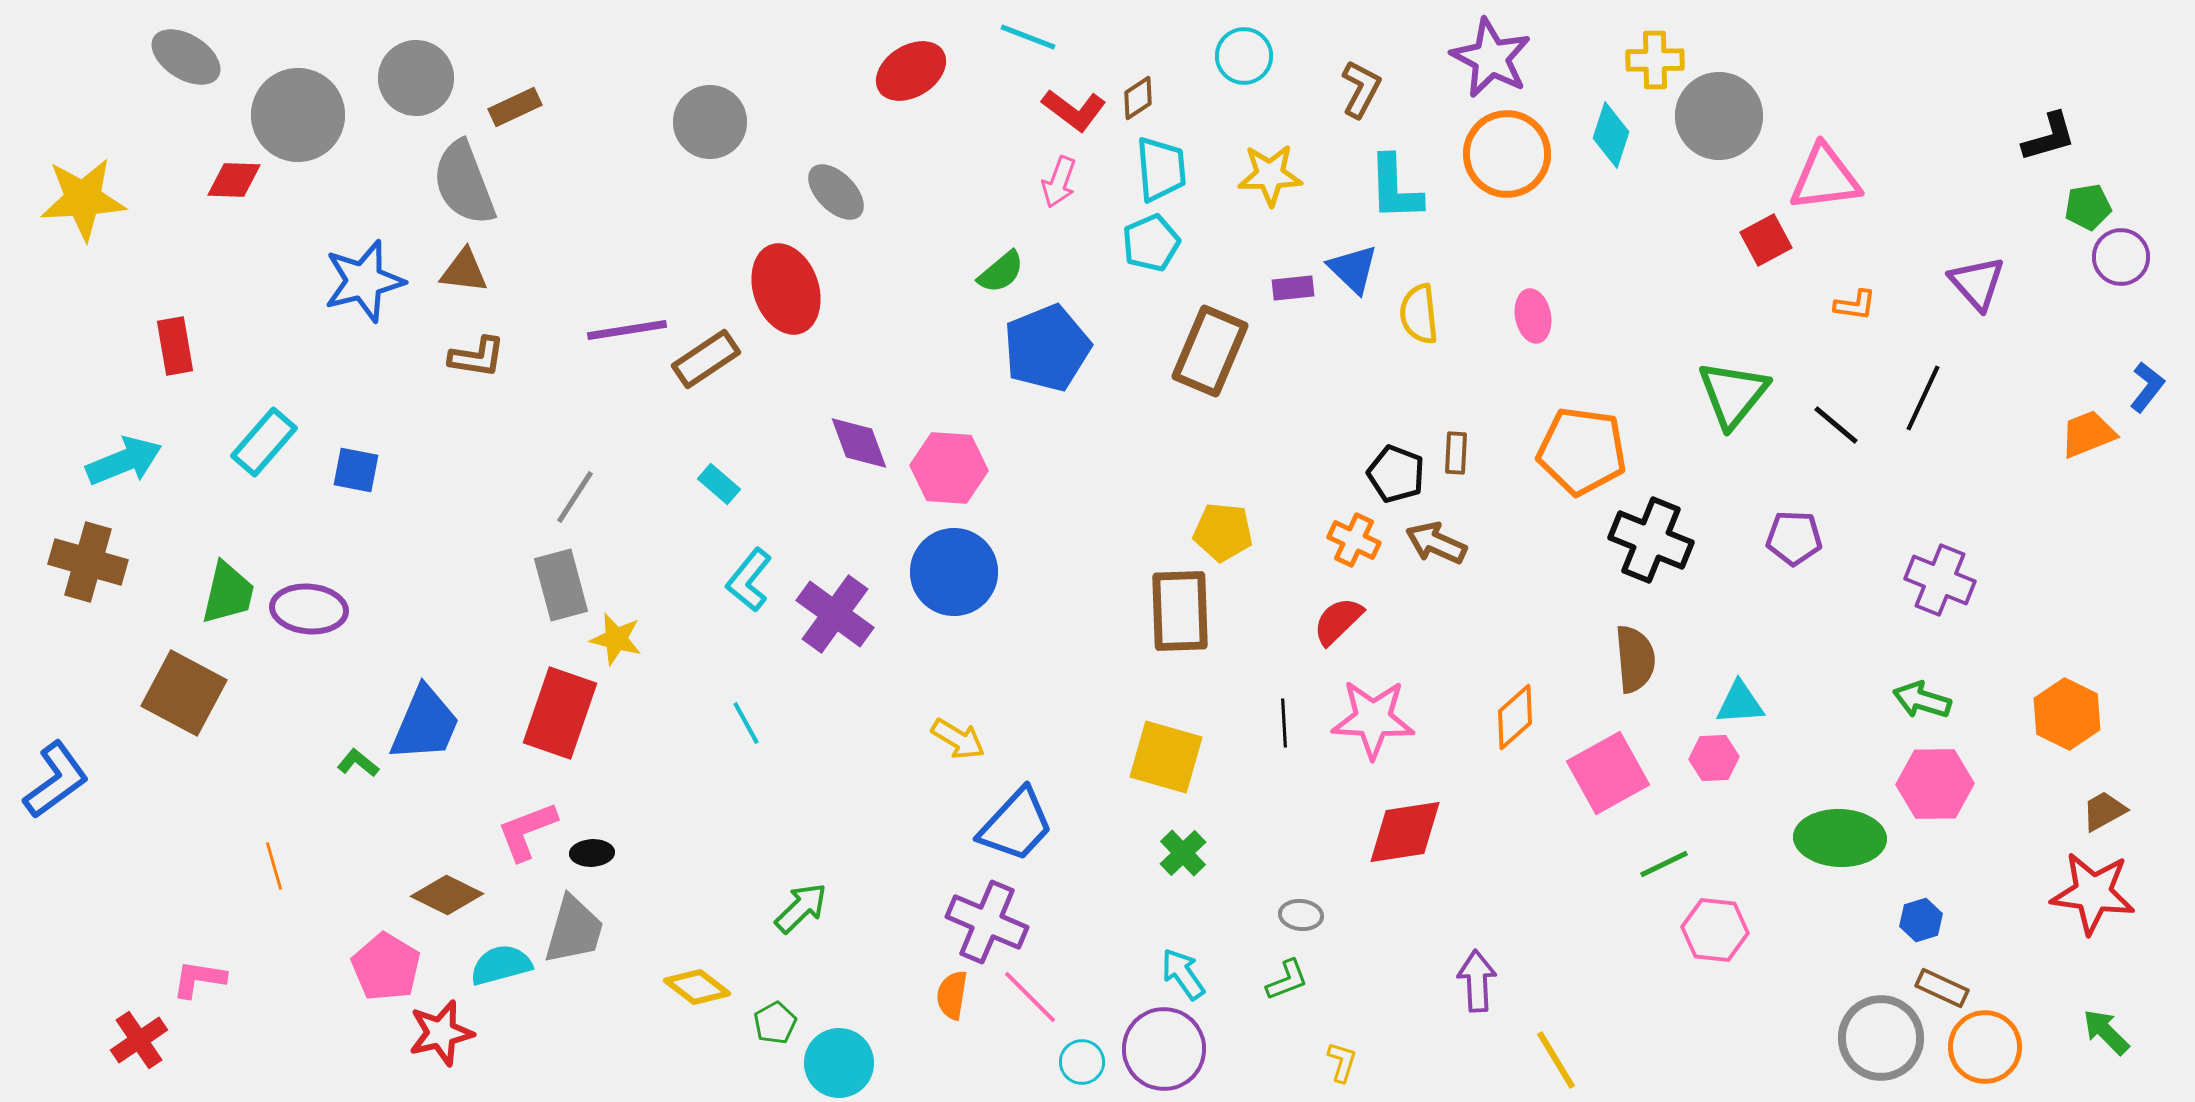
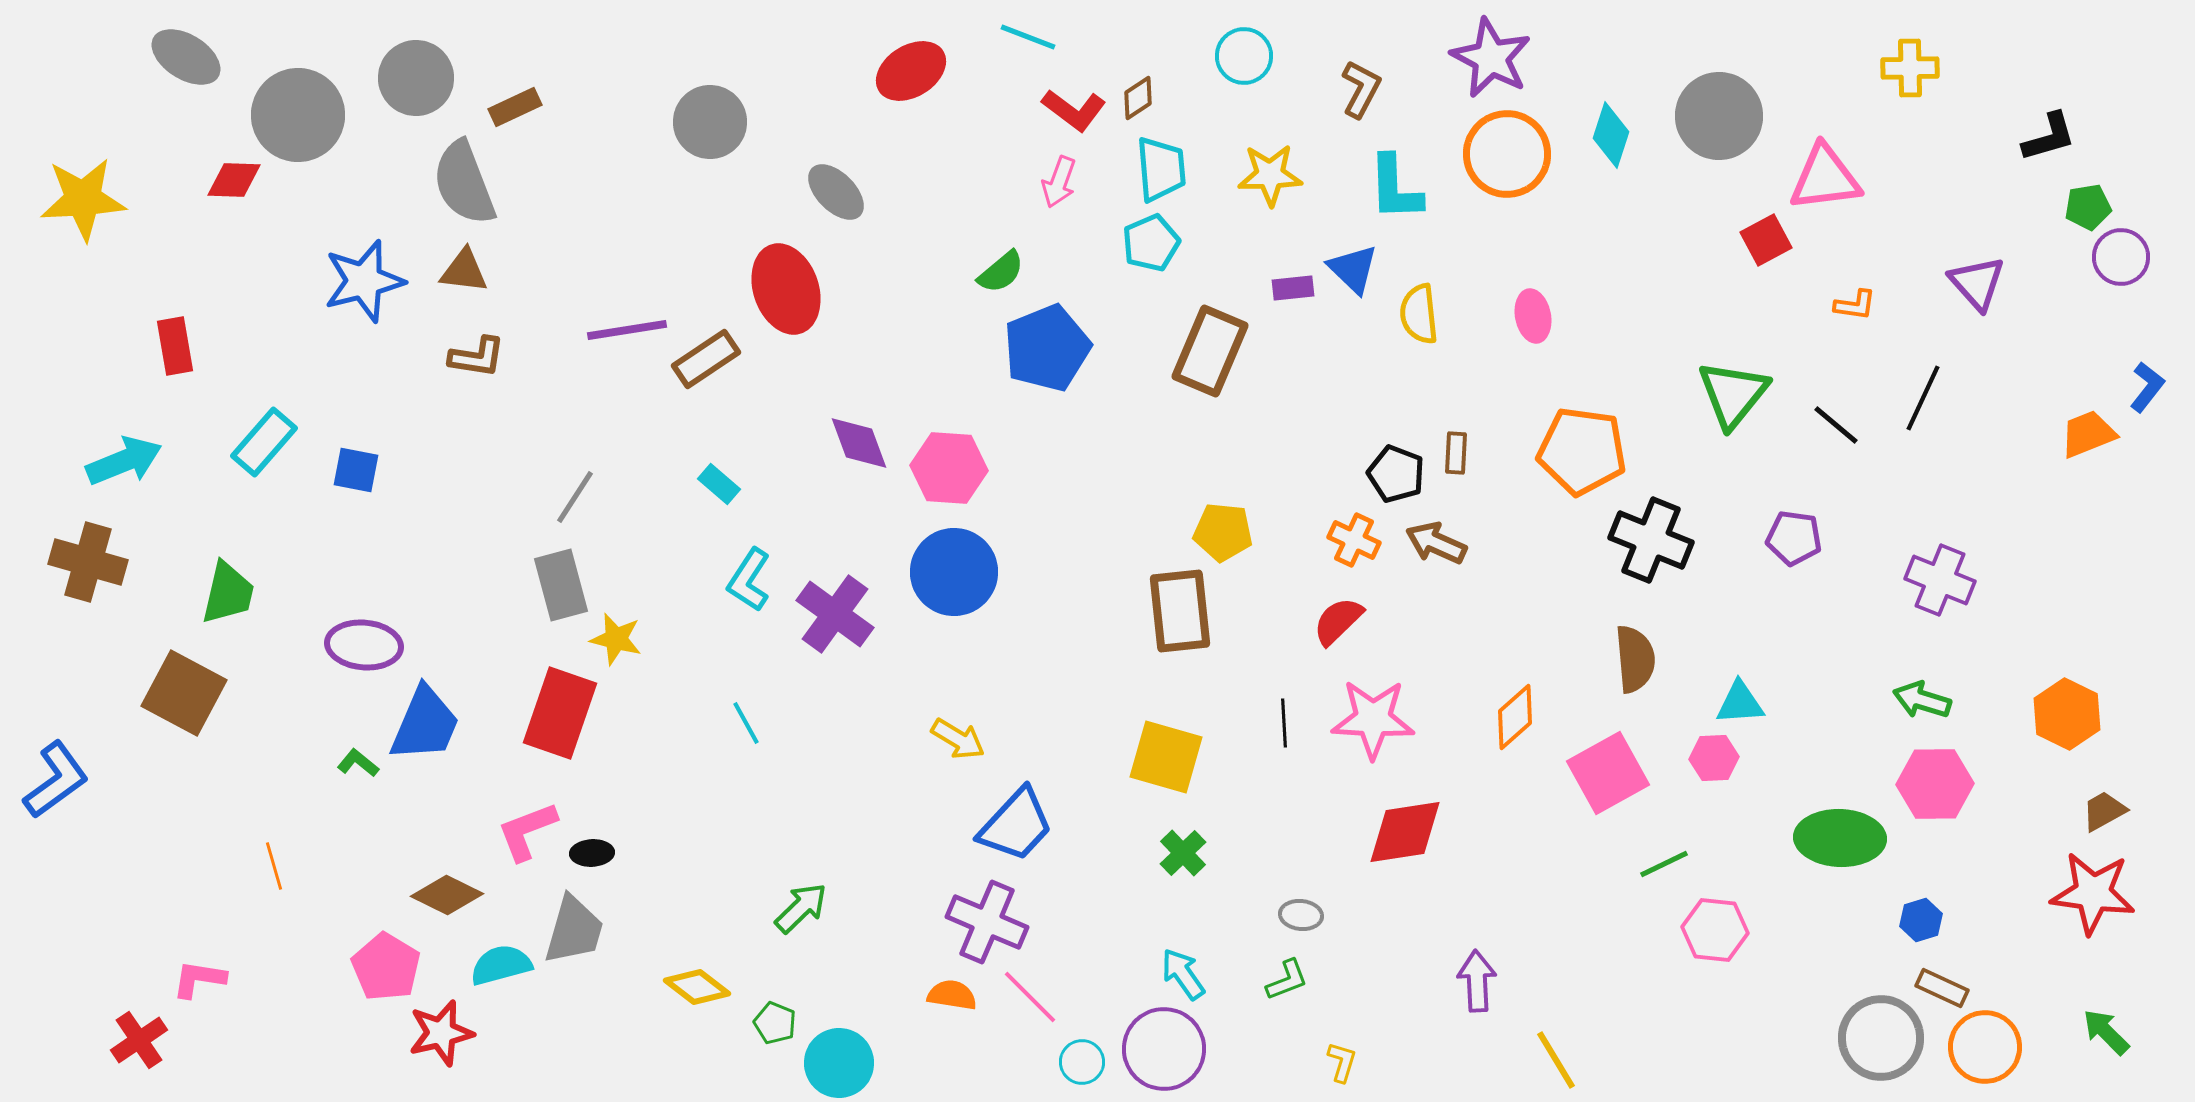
yellow cross at (1655, 60): moved 255 px right, 8 px down
purple pentagon at (1794, 538): rotated 6 degrees clockwise
cyan L-shape at (749, 580): rotated 6 degrees counterclockwise
purple ellipse at (309, 609): moved 55 px right, 36 px down
brown rectangle at (1180, 611): rotated 4 degrees counterclockwise
orange semicircle at (952, 995): rotated 90 degrees clockwise
green pentagon at (775, 1023): rotated 21 degrees counterclockwise
